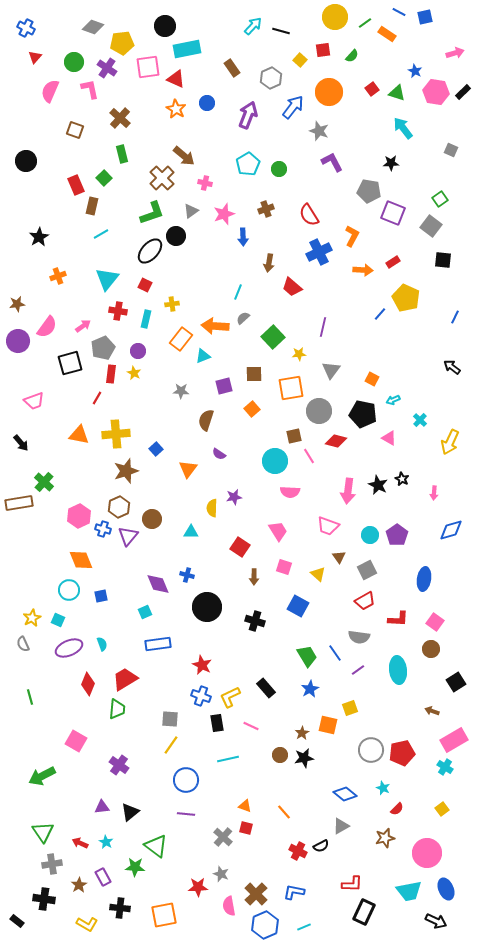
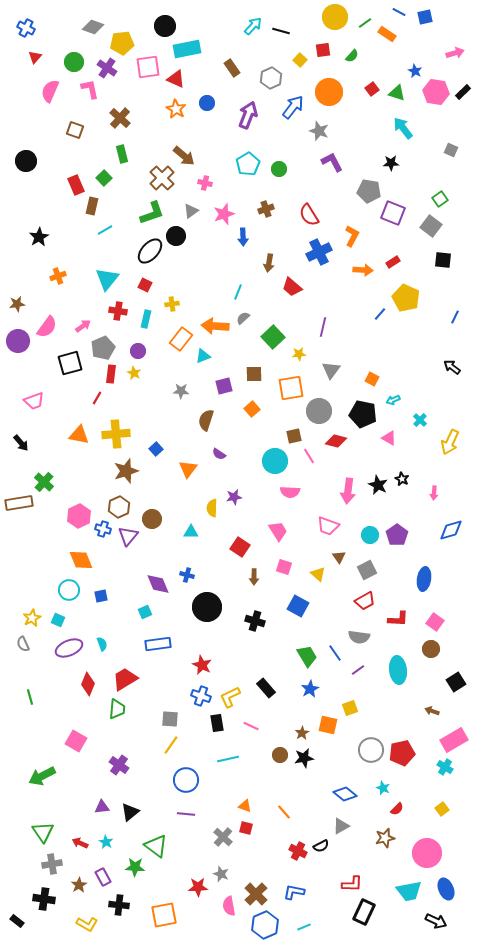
cyan line at (101, 234): moved 4 px right, 4 px up
black cross at (120, 908): moved 1 px left, 3 px up
